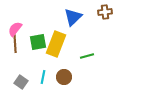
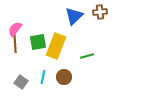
brown cross: moved 5 px left
blue triangle: moved 1 px right, 1 px up
yellow rectangle: moved 2 px down
